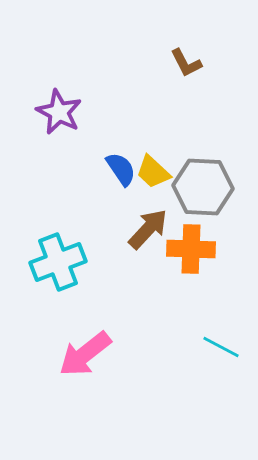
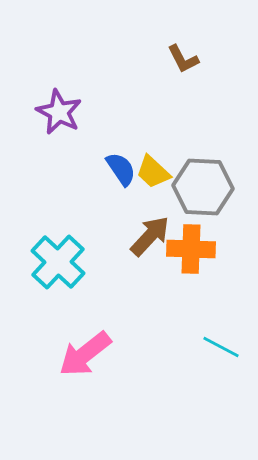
brown L-shape: moved 3 px left, 4 px up
brown arrow: moved 2 px right, 7 px down
cyan cross: rotated 26 degrees counterclockwise
